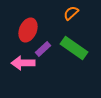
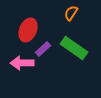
orange semicircle: rotated 14 degrees counterclockwise
pink arrow: moved 1 px left
